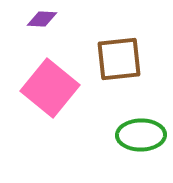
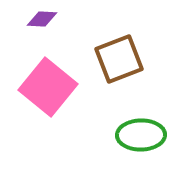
brown square: rotated 15 degrees counterclockwise
pink square: moved 2 px left, 1 px up
